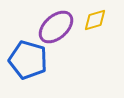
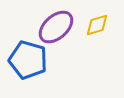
yellow diamond: moved 2 px right, 5 px down
